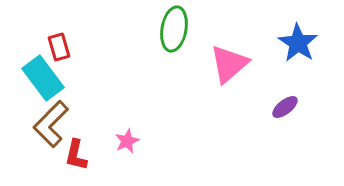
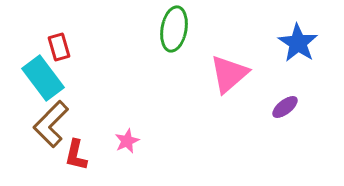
pink triangle: moved 10 px down
